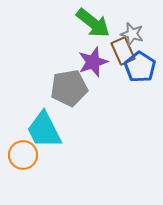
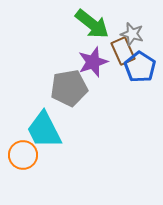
green arrow: moved 1 px left, 1 px down
